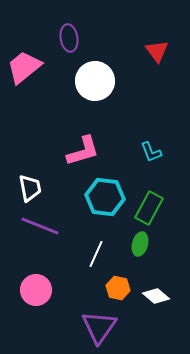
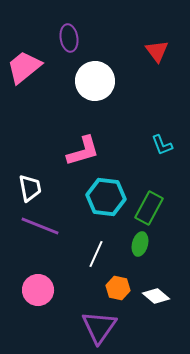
cyan L-shape: moved 11 px right, 7 px up
cyan hexagon: moved 1 px right
pink circle: moved 2 px right
